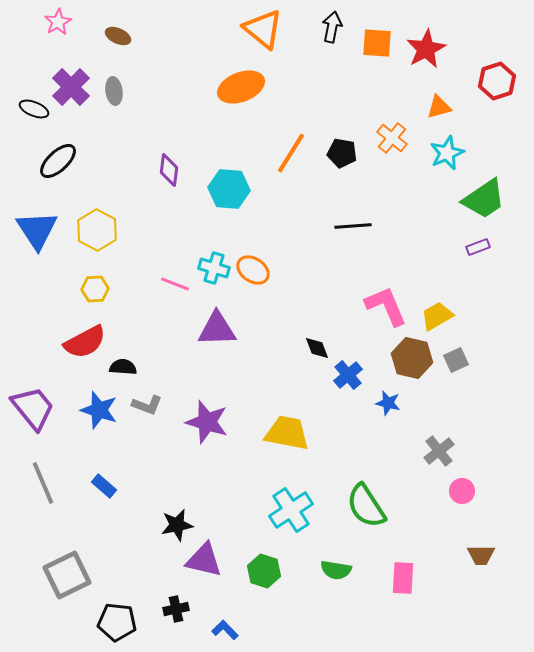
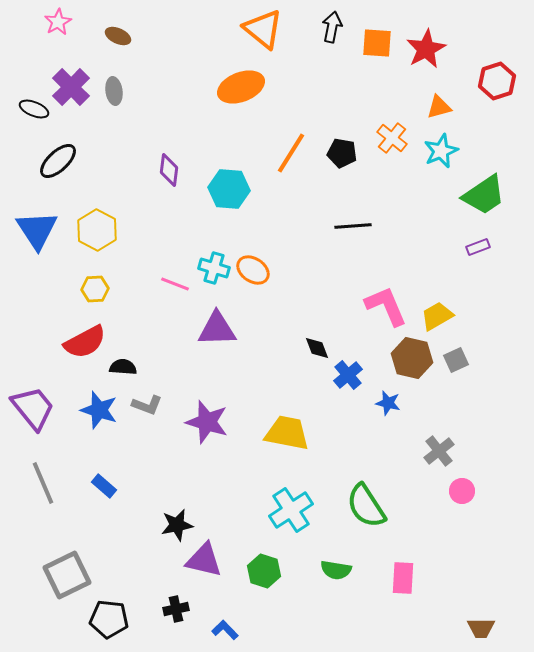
cyan star at (447, 153): moved 6 px left, 2 px up
green trapezoid at (484, 199): moved 4 px up
brown trapezoid at (481, 555): moved 73 px down
black pentagon at (117, 622): moved 8 px left, 3 px up
